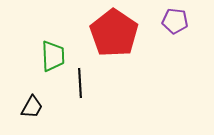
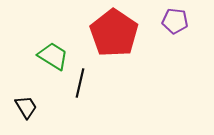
green trapezoid: rotated 56 degrees counterclockwise
black line: rotated 16 degrees clockwise
black trapezoid: moved 6 px left; rotated 60 degrees counterclockwise
